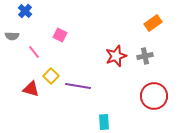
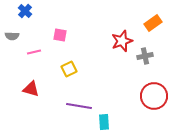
pink square: rotated 16 degrees counterclockwise
pink line: rotated 64 degrees counterclockwise
red star: moved 6 px right, 15 px up
yellow square: moved 18 px right, 7 px up; rotated 21 degrees clockwise
purple line: moved 1 px right, 20 px down
